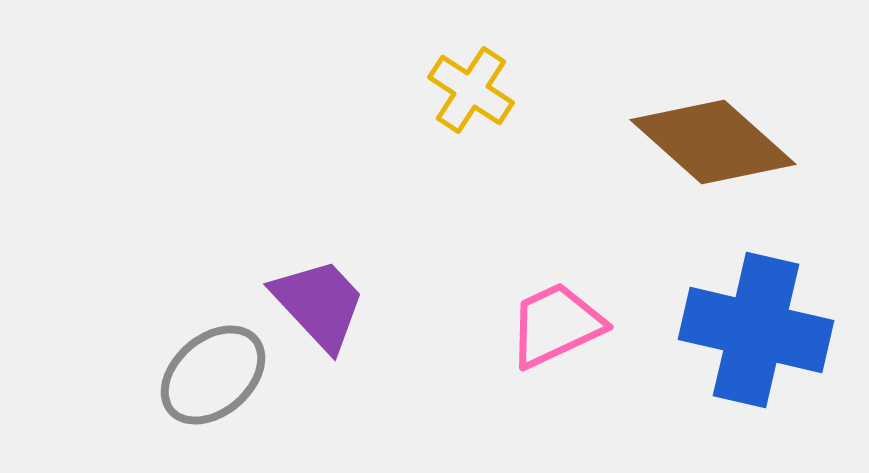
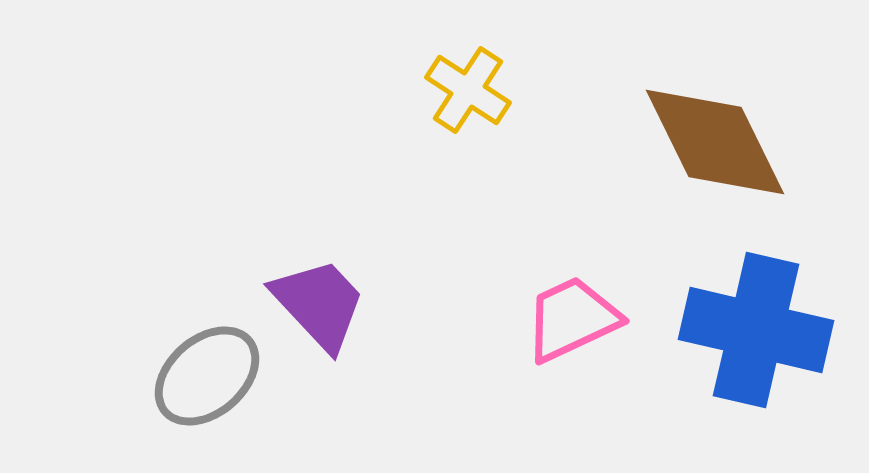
yellow cross: moved 3 px left
brown diamond: moved 2 px right; rotated 22 degrees clockwise
pink trapezoid: moved 16 px right, 6 px up
gray ellipse: moved 6 px left, 1 px down
